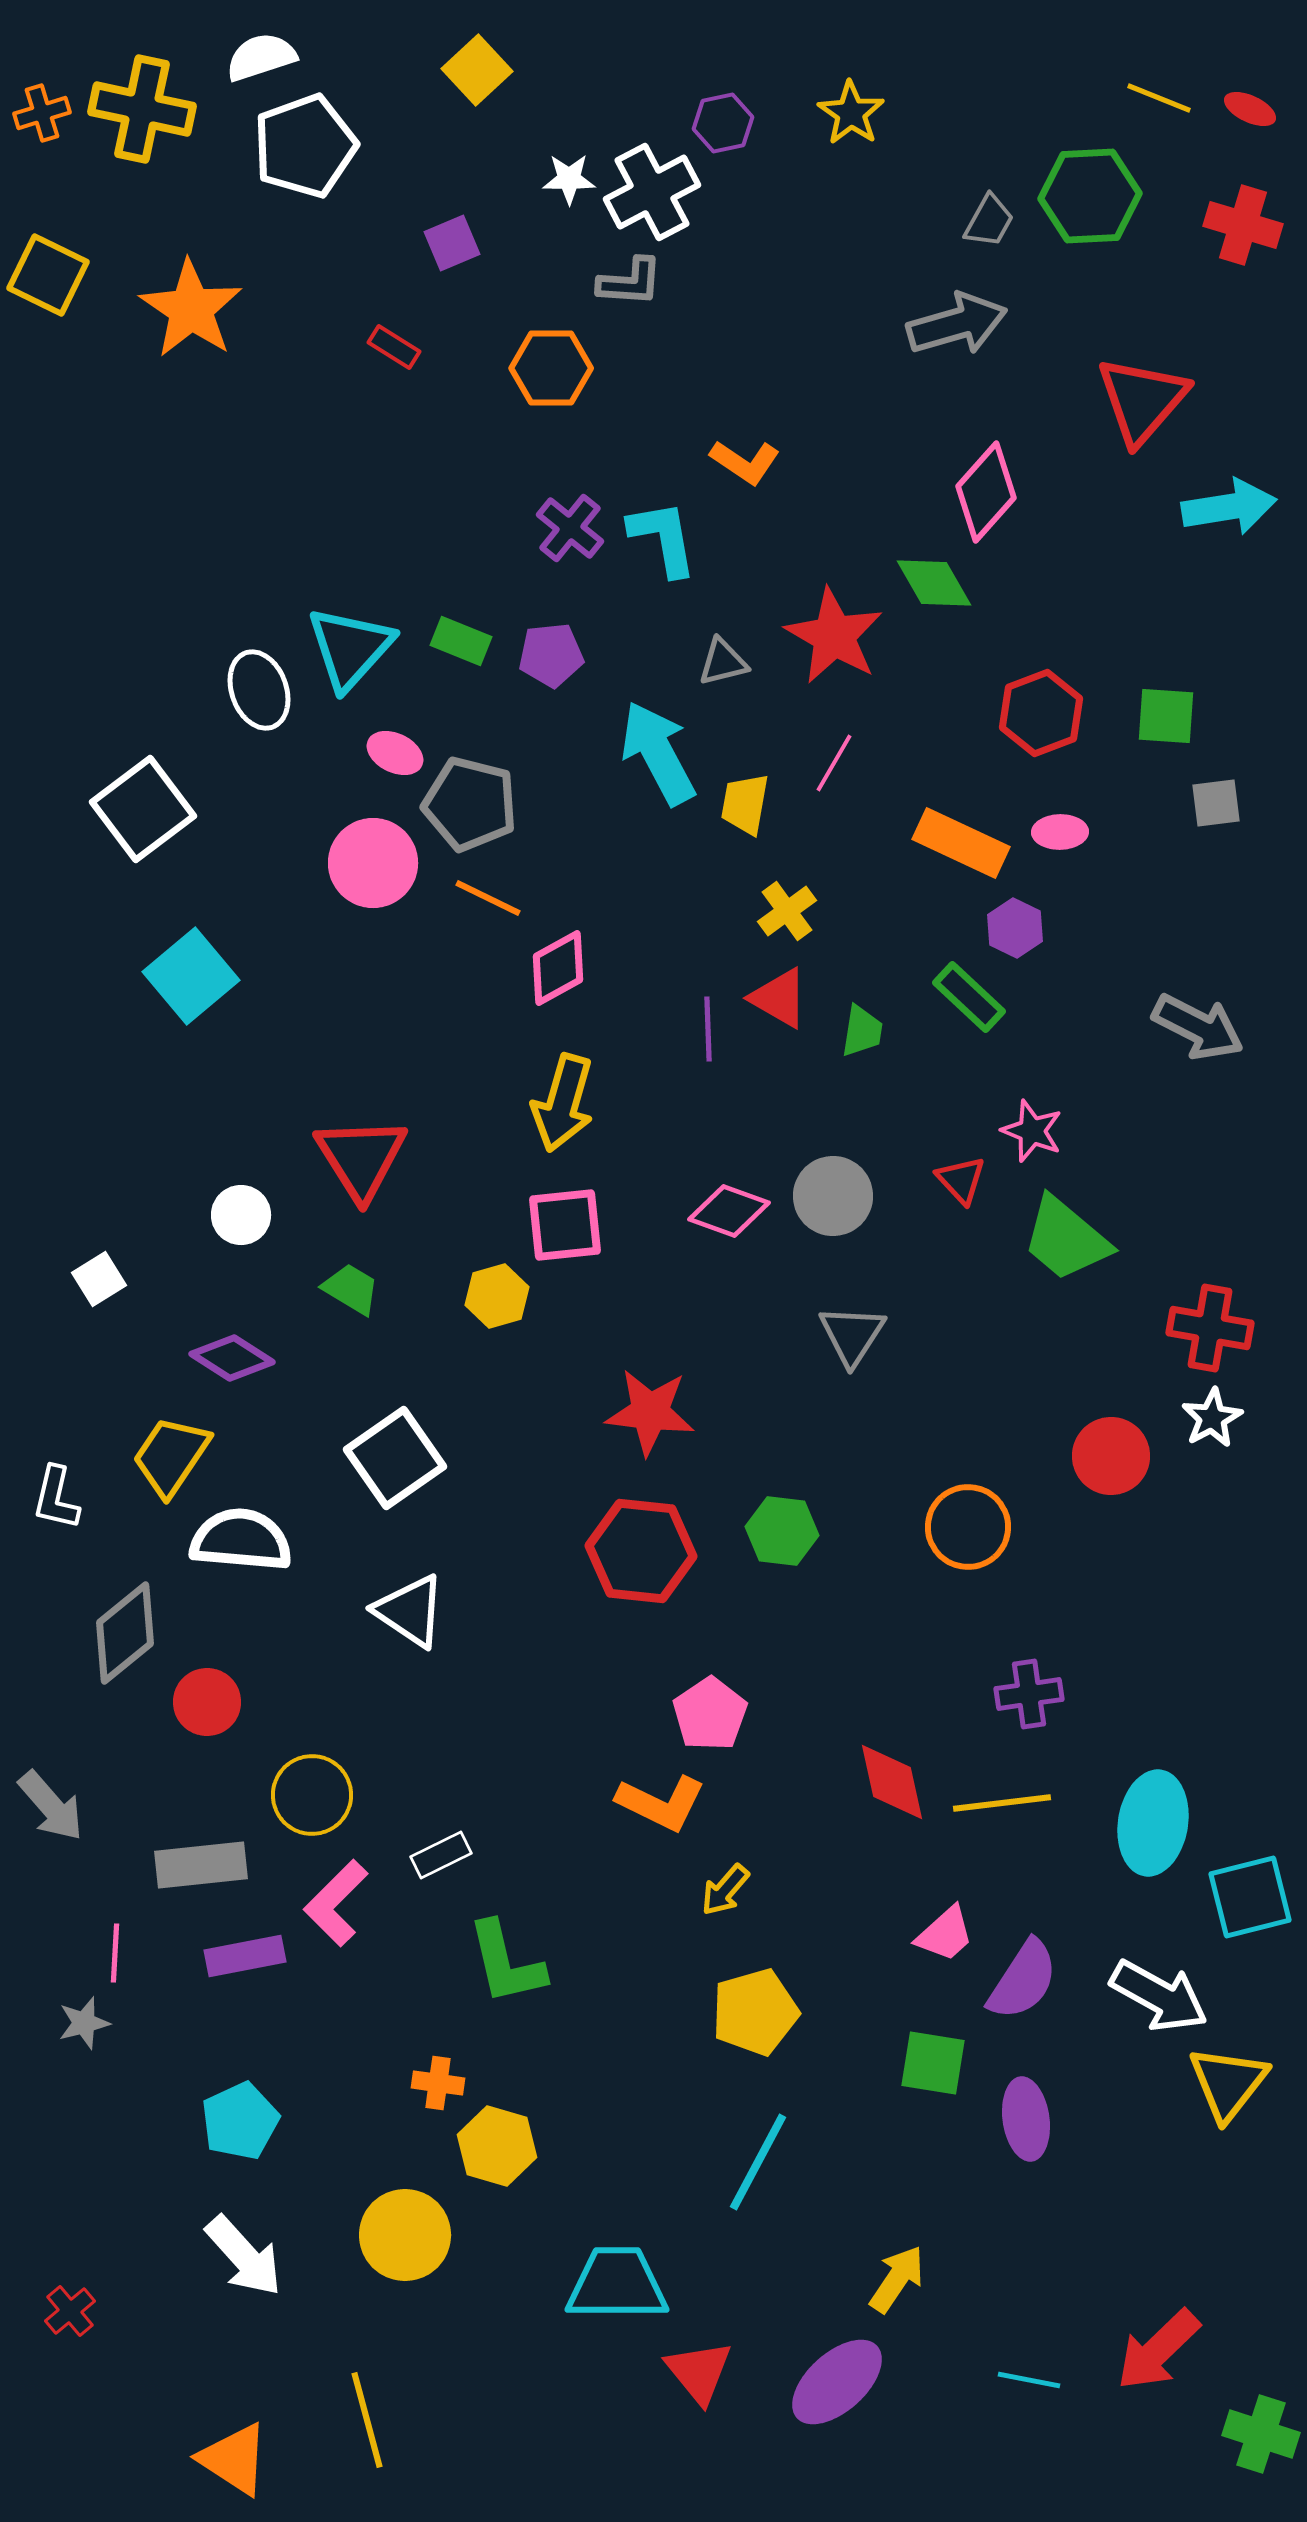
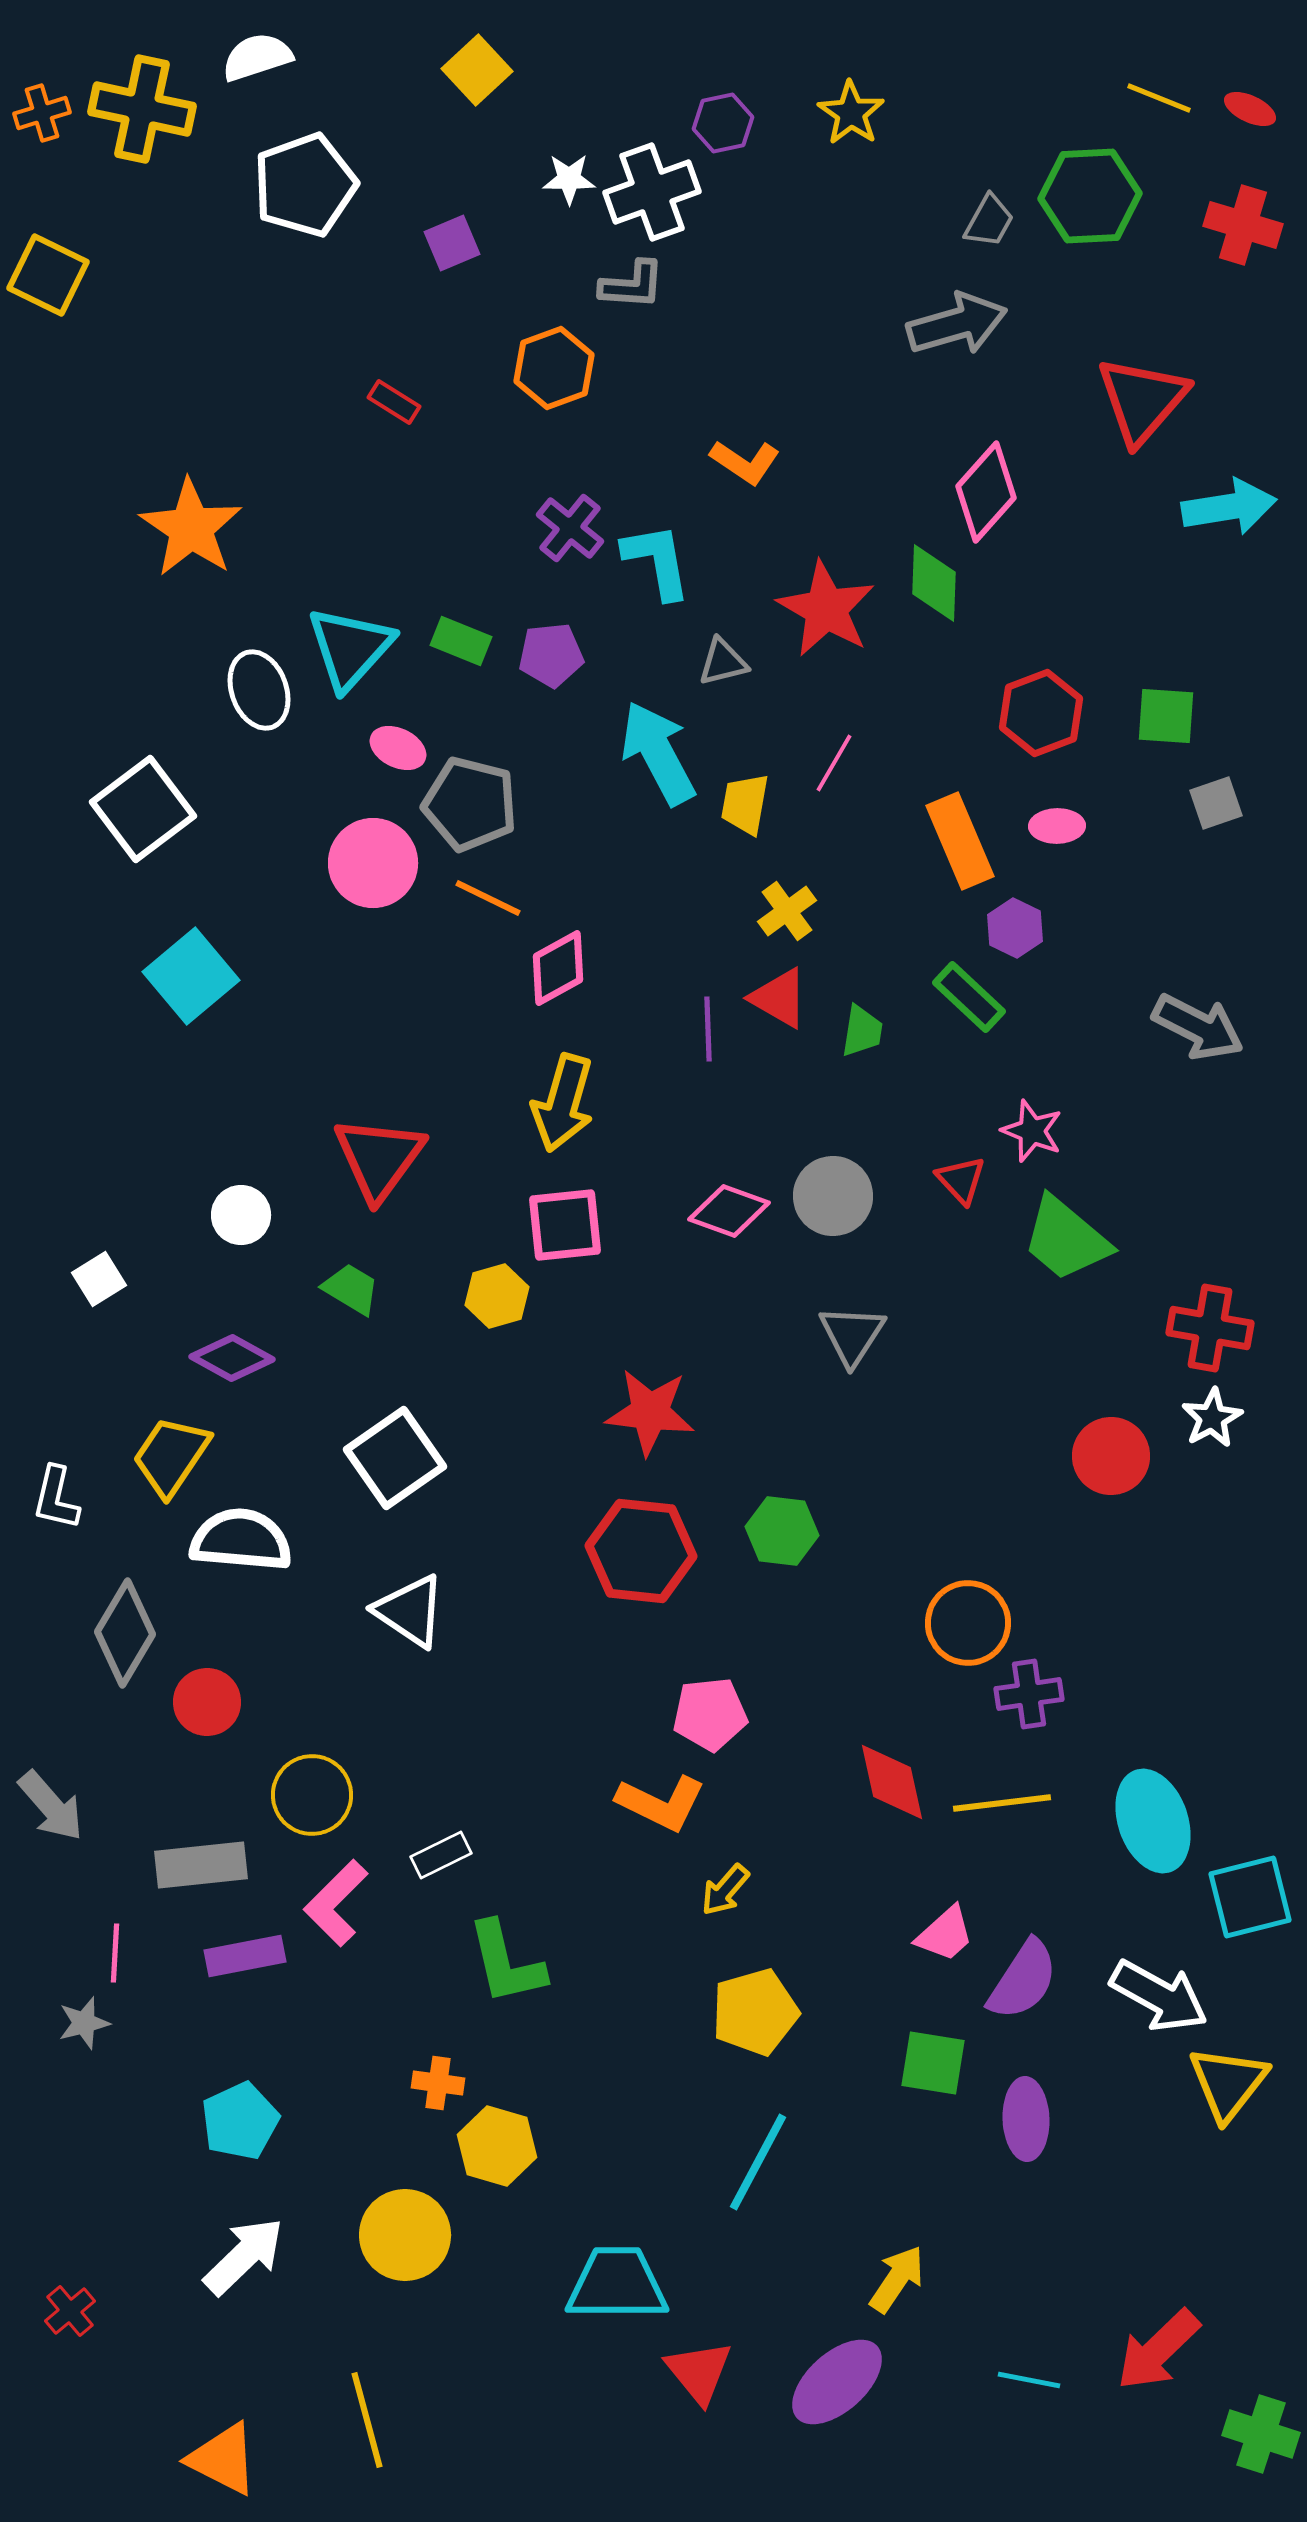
white semicircle at (261, 57): moved 4 px left
white pentagon at (305, 146): moved 39 px down
white cross at (652, 192): rotated 8 degrees clockwise
gray L-shape at (630, 282): moved 2 px right, 3 px down
orange star at (191, 309): moved 219 px down
red rectangle at (394, 347): moved 55 px down
orange hexagon at (551, 368): moved 3 px right; rotated 20 degrees counterclockwise
cyan L-shape at (663, 538): moved 6 px left, 23 px down
green diamond at (934, 583): rotated 32 degrees clockwise
red star at (834, 636): moved 8 px left, 27 px up
pink ellipse at (395, 753): moved 3 px right, 5 px up
gray square at (1216, 803): rotated 12 degrees counterclockwise
pink ellipse at (1060, 832): moved 3 px left, 6 px up
orange rectangle at (961, 843): moved 1 px left, 2 px up; rotated 42 degrees clockwise
red triangle at (361, 1158): moved 18 px right; rotated 8 degrees clockwise
purple diamond at (232, 1358): rotated 4 degrees counterclockwise
orange circle at (968, 1527): moved 96 px down
gray diamond at (125, 1633): rotated 20 degrees counterclockwise
pink pentagon at (710, 1714): rotated 28 degrees clockwise
cyan ellipse at (1153, 1823): moved 2 px up; rotated 28 degrees counterclockwise
purple ellipse at (1026, 2119): rotated 6 degrees clockwise
white arrow at (244, 2256): rotated 92 degrees counterclockwise
orange triangle at (234, 2459): moved 11 px left; rotated 6 degrees counterclockwise
